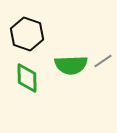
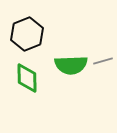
black hexagon: rotated 20 degrees clockwise
gray line: rotated 18 degrees clockwise
